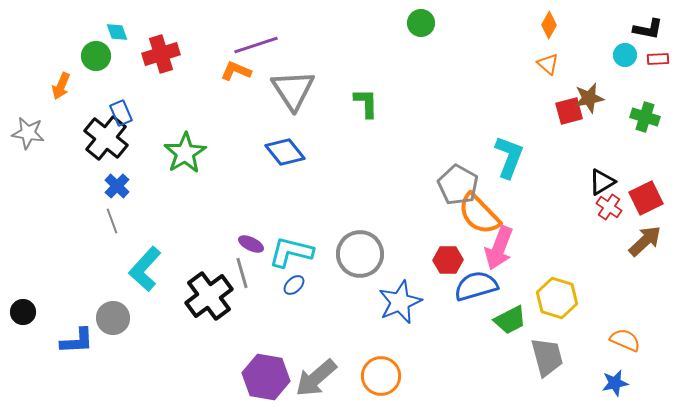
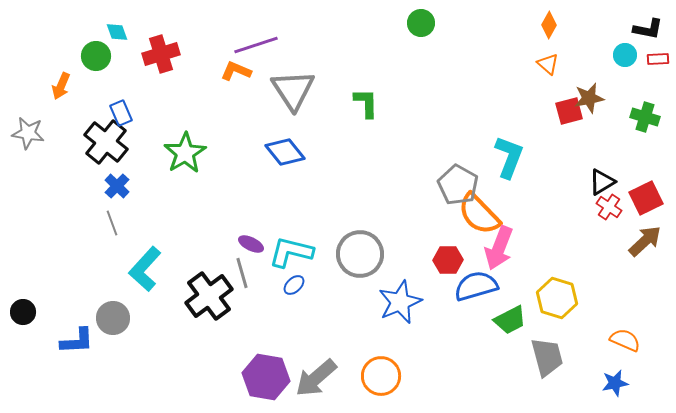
black cross at (106, 138): moved 4 px down
gray line at (112, 221): moved 2 px down
